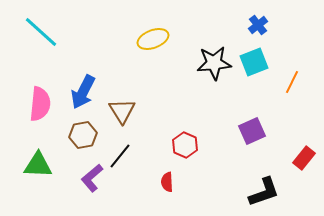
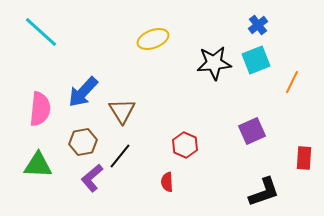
cyan square: moved 2 px right, 2 px up
blue arrow: rotated 16 degrees clockwise
pink semicircle: moved 5 px down
brown hexagon: moved 7 px down
red rectangle: rotated 35 degrees counterclockwise
